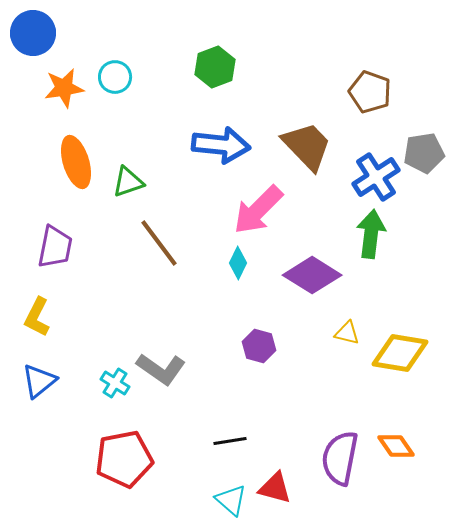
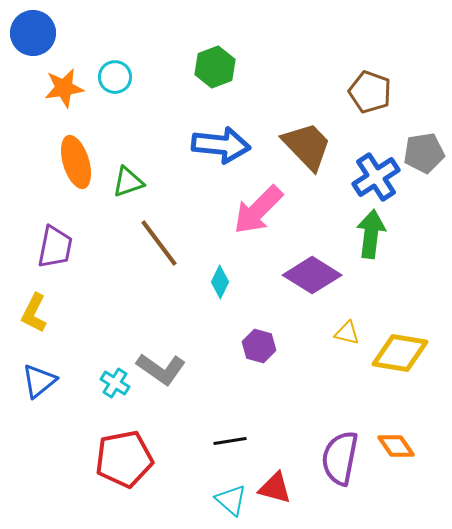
cyan diamond: moved 18 px left, 19 px down
yellow L-shape: moved 3 px left, 4 px up
